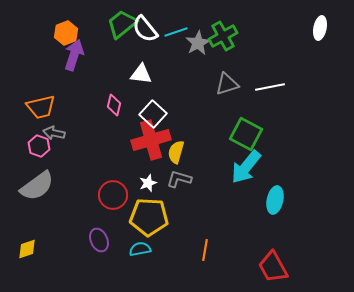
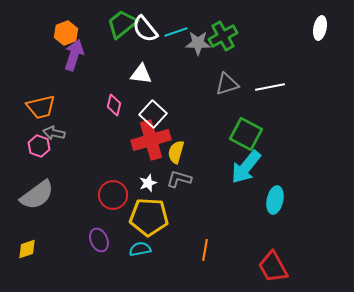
gray star: rotated 30 degrees clockwise
gray semicircle: moved 9 px down
